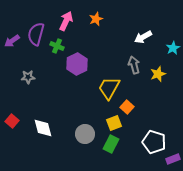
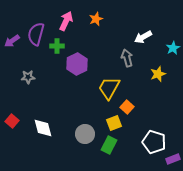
green cross: rotated 24 degrees counterclockwise
gray arrow: moved 7 px left, 7 px up
green rectangle: moved 2 px left, 1 px down
